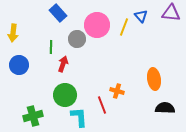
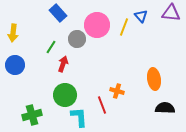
green line: rotated 32 degrees clockwise
blue circle: moved 4 px left
green cross: moved 1 px left, 1 px up
